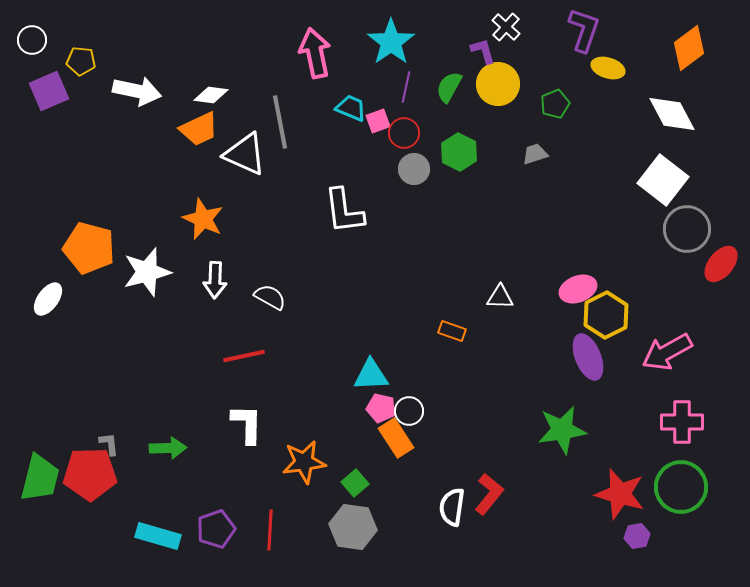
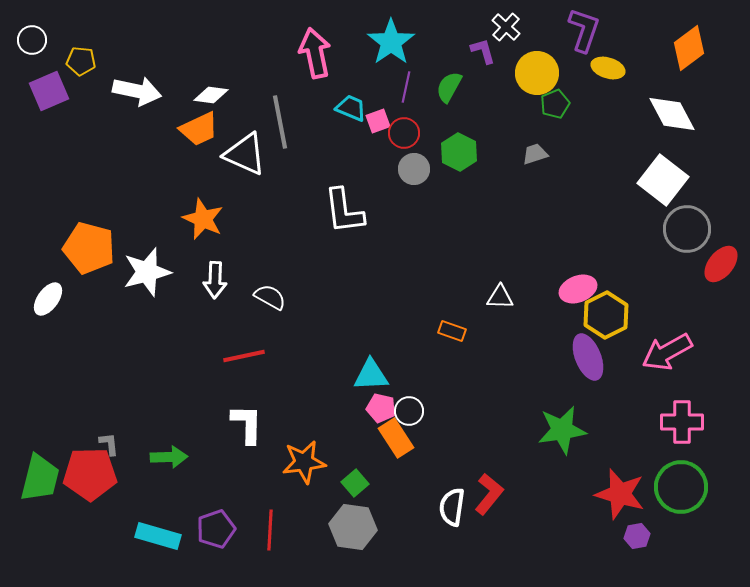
yellow circle at (498, 84): moved 39 px right, 11 px up
green arrow at (168, 448): moved 1 px right, 9 px down
